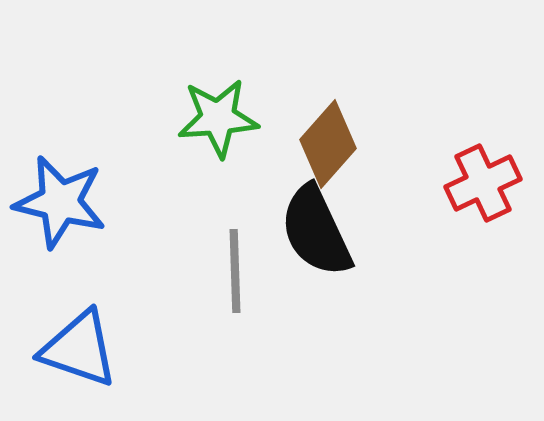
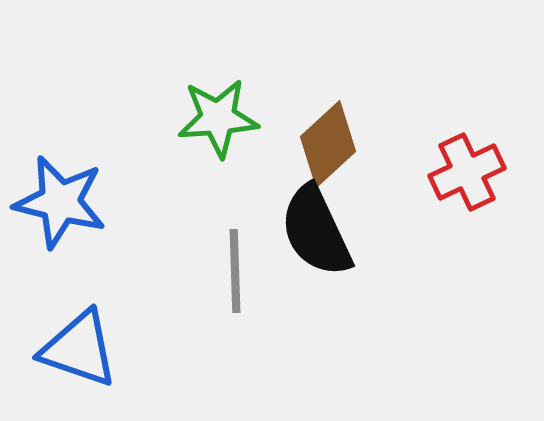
brown diamond: rotated 6 degrees clockwise
red cross: moved 16 px left, 11 px up
